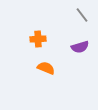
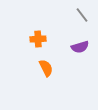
orange semicircle: rotated 42 degrees clockwise
